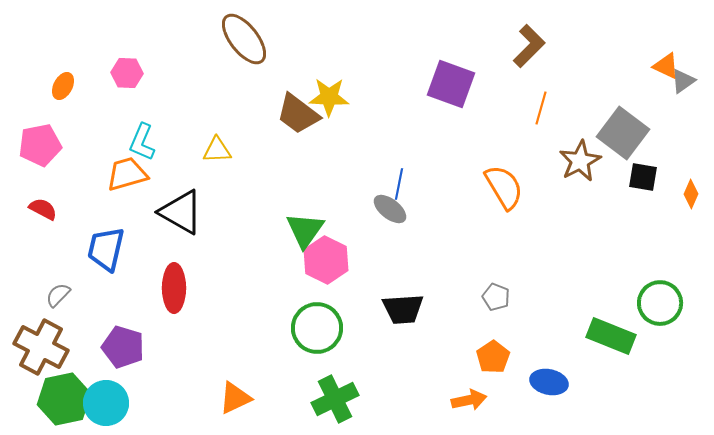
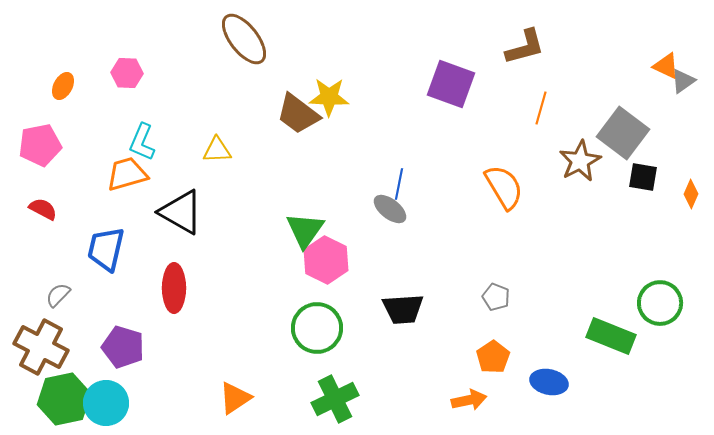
brown L-shape at (529, 46): moved 4 px left, 1 px down; rotated 30 degrees clockwise
orange triangle at (235, 398): rotated 9 degrees counterclockwise
